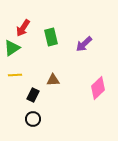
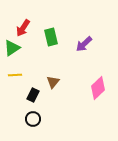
brown triangle: moved 2 px down; rotated 48 degrees counterclockwise
